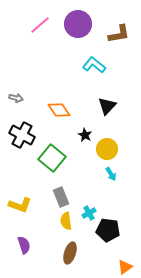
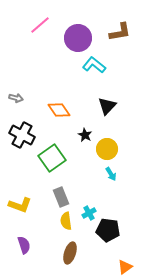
purple circle: moved 14 px down
brown L-shape: moved 1 px right, 2 px up
green square: rotated 16 degrees clockwise
